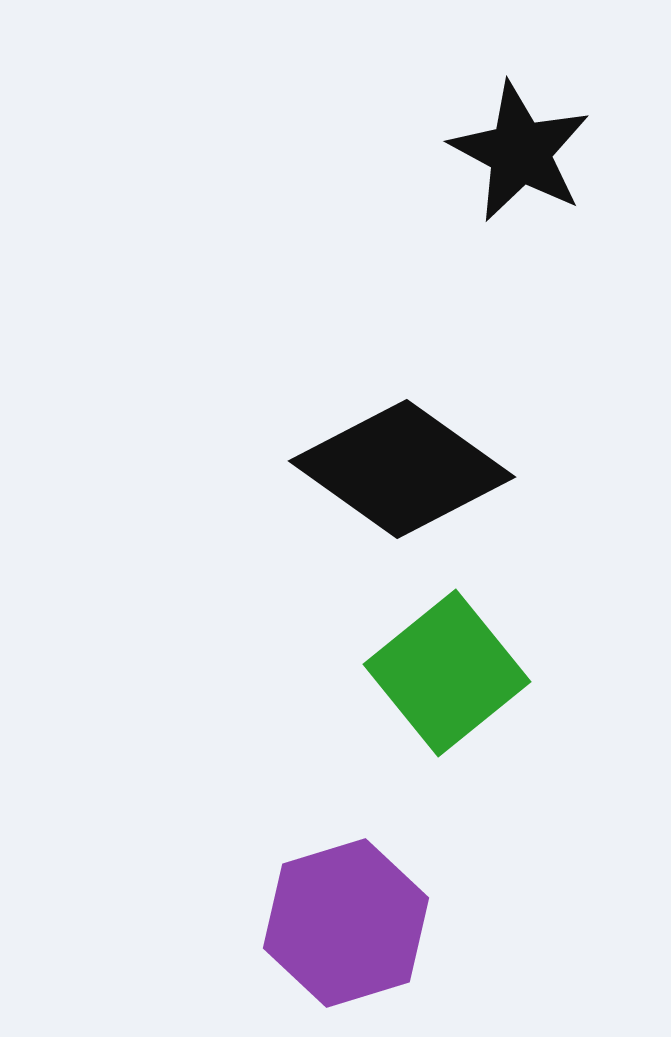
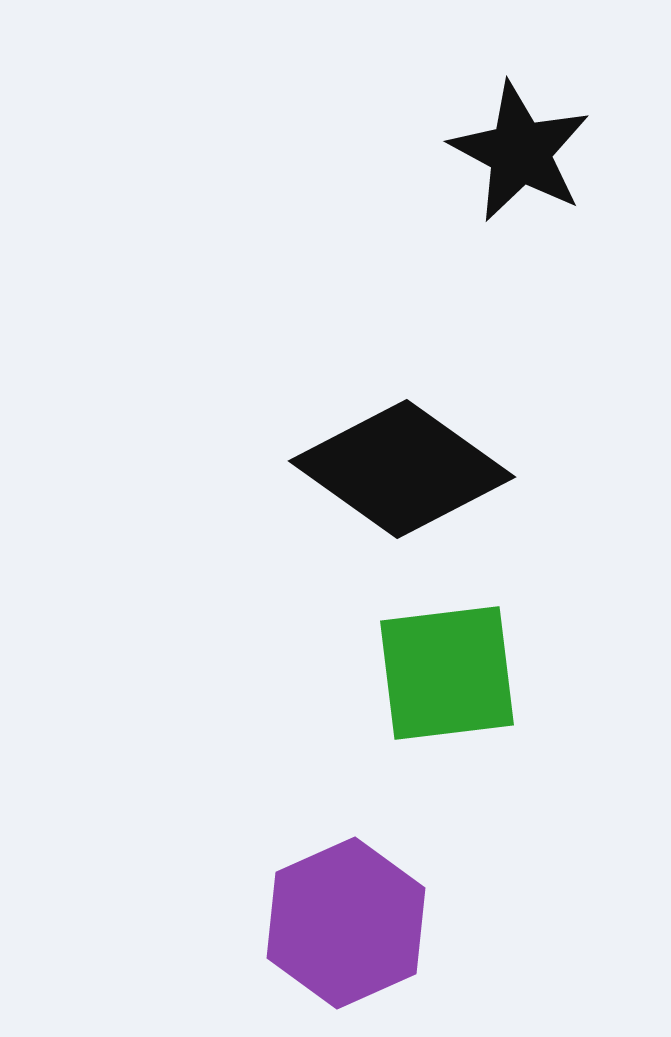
green square: rotated 32 degrees clockwise
purple hexagon: rotated 7 degrees counterclockwise
